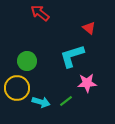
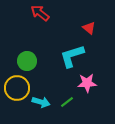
green line: moved 1 px right, 1 px down
